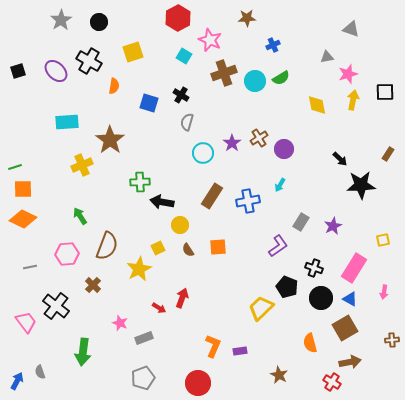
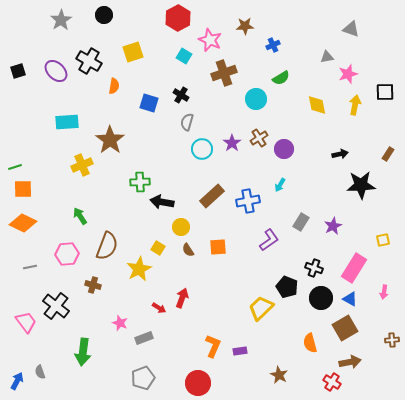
brown star at (247, 18): moved 2 px left, 8 px down
black circle at (99, 22): moved 5 px right, 7 px up
cyan circle at (255, 81): moved 1 px right, 18 px down
yellow arrow at (353, 100): moved 2 px right, 5 px down
cyan circle at (203, 153): moved 1 px left, 4 px up
black arrow at (340, 159): moved 5 px up; rotated 56 degrees counterclockwise
brown rectangle at (212, 196): rotated 15 degrees clockwise
orange diamond at (23, 219): moved 4 px down
yellow circle at (180, 225): moved 1 px right, 2 px down
purple L-shape at (278, 246): moved 9 px left, 6 px up
yellow square at (158, 248): rotated 32 degrees counterclockwise
brown cross at (93, 285): rotated 28 degrees counterclockwise
